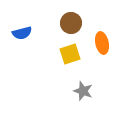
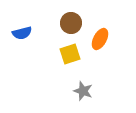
orange ellipse: moved 2 px left, 4 px up; rotated 40 degrees clockwise
